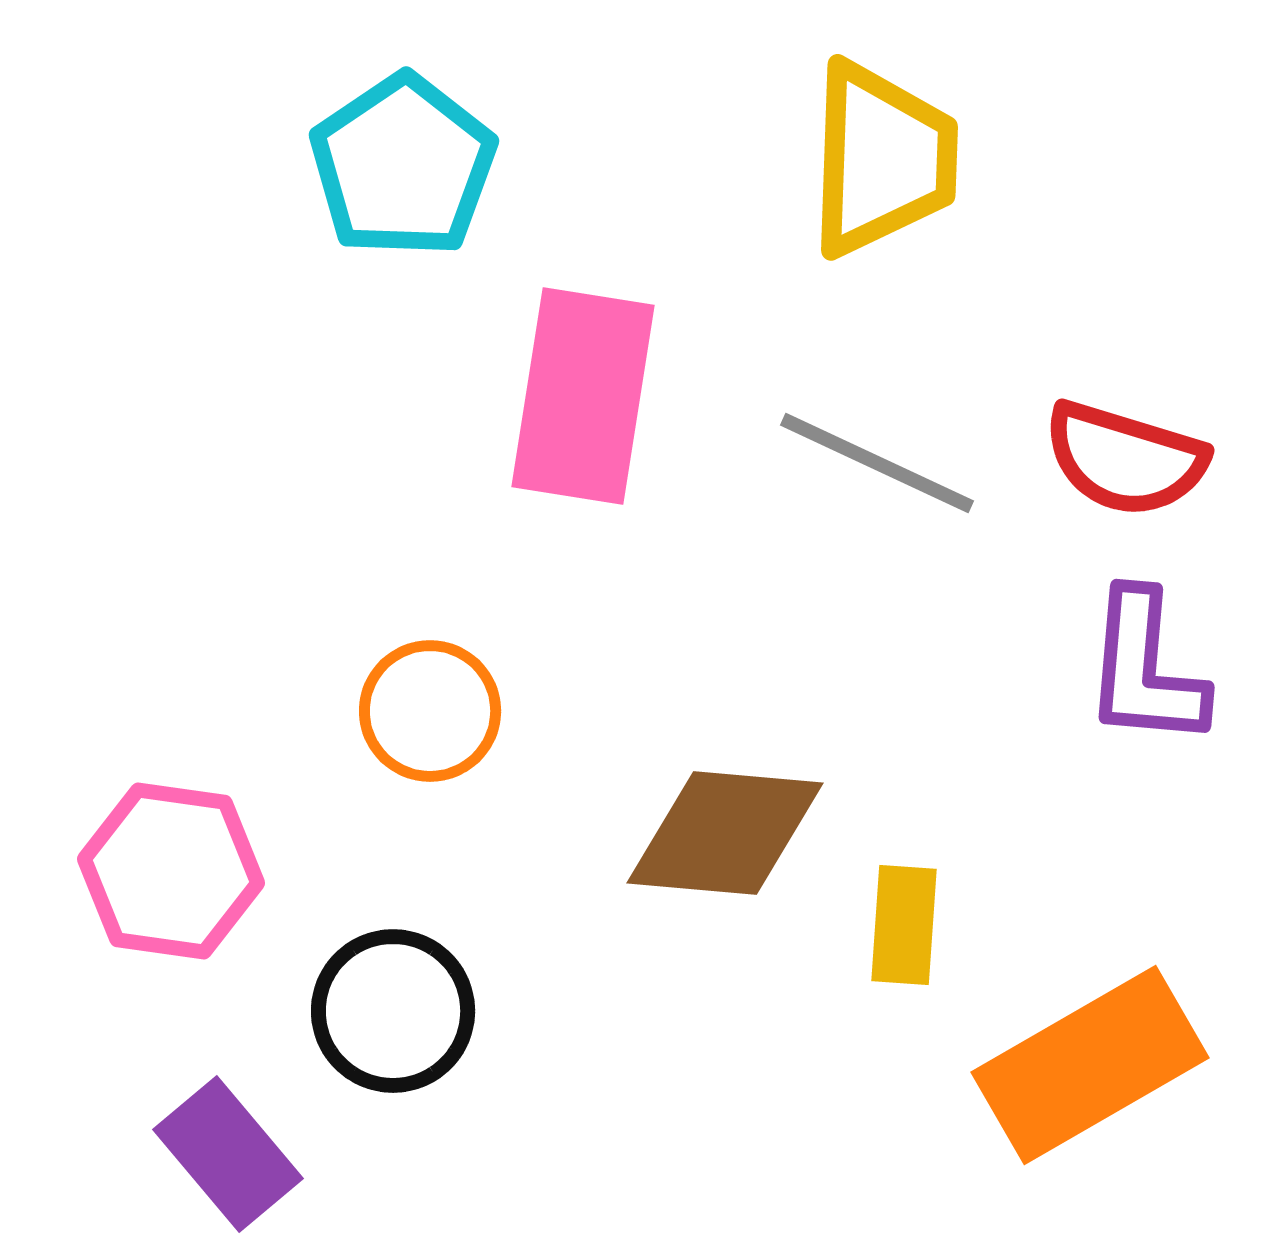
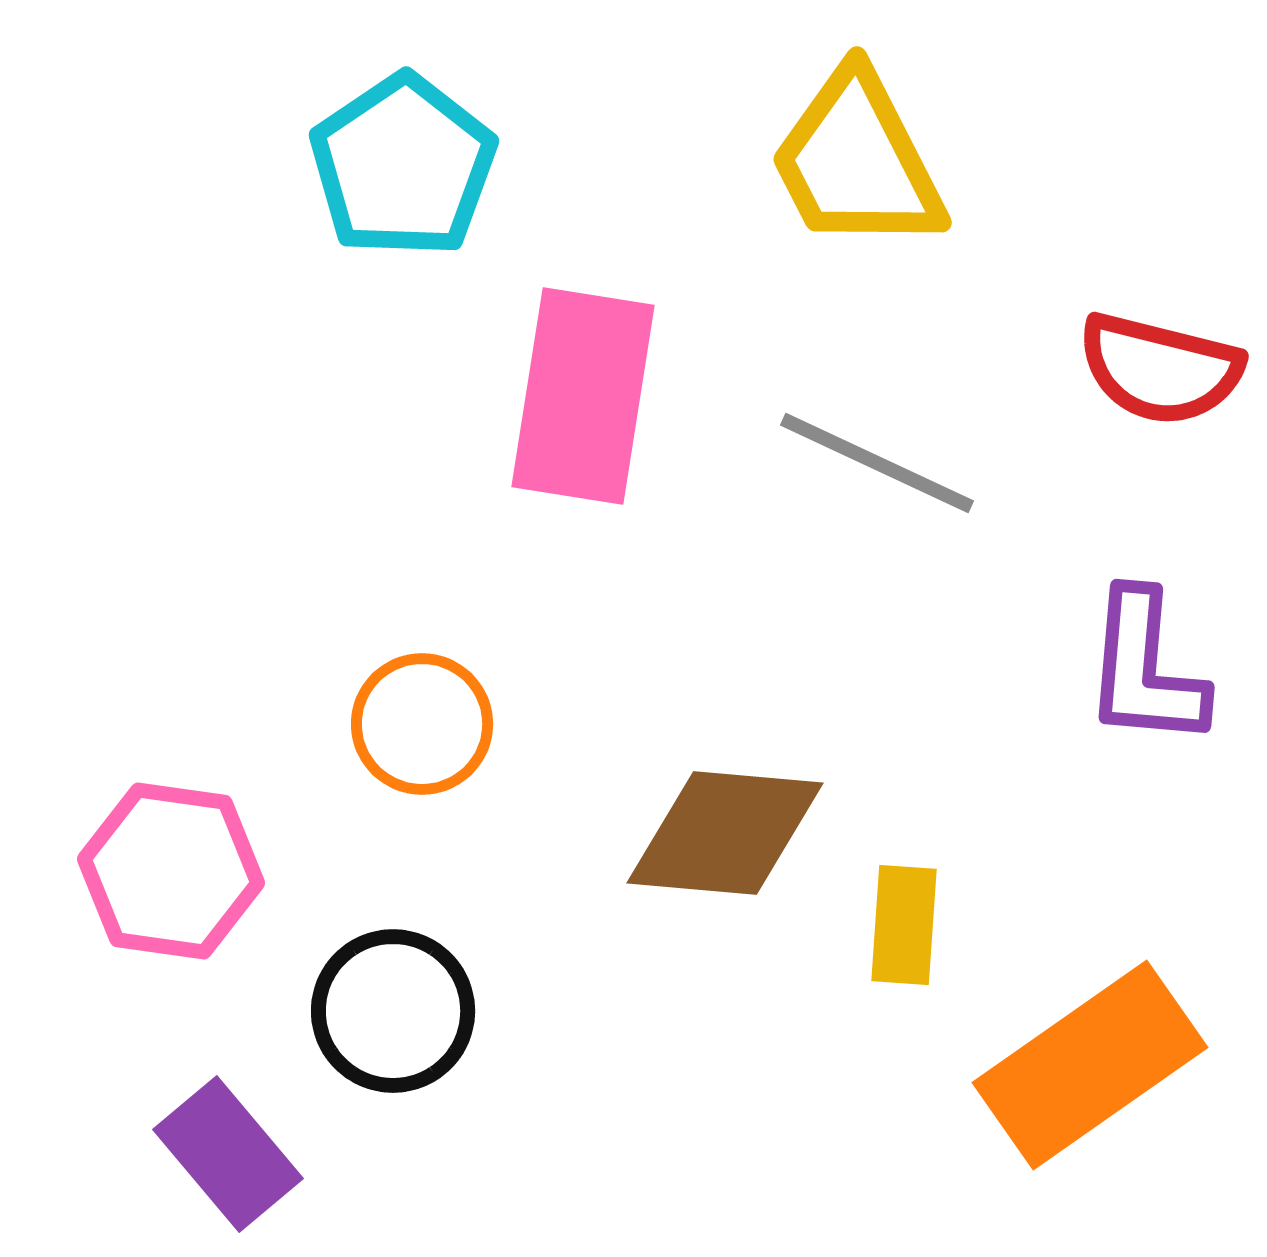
yellow trapezoid: moved 25 px left, 2 px down; rotated 151 degrees clockwise
red semicircle: moved 35 px right, 90 px up; rotated 3 degrees counterclockwise
orange circle: moved 8 px left, 13 px down
orange rectangle: rotated 5 degrees counterclockwise
